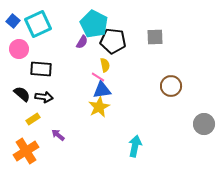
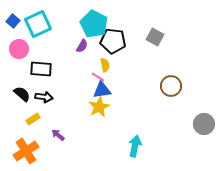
gray square: rotated 30 degrees clockwise
purple semicircle: moved 4 px down
